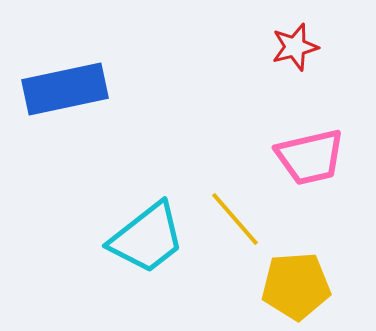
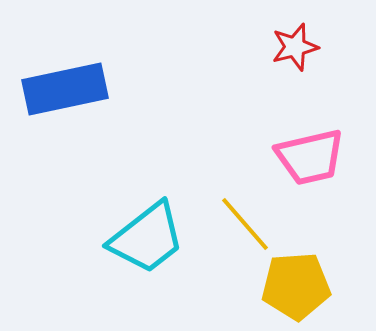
yellow line: moved 10 px right, 5 px down
